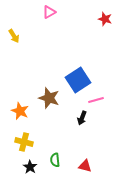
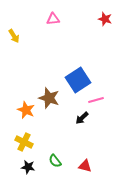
pink triangle: moved 4 px right, 7 px down; rotated 24 degrees clockwise
orange star: moved 6 px right, 1 px up
black arrow: rotated 24 degrees clockwise
yellow cross: rotated 12 degrees clockwise
green semicircle: moved 1 px down; rotated 32 degrees counterclockwise
black star: moved 2 px left; rotated 24 degrees counterclockwise
